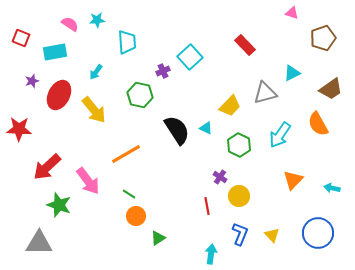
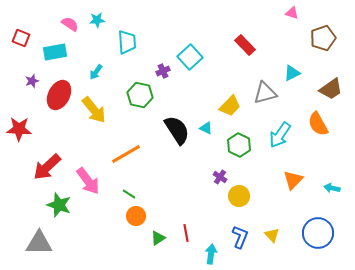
red line at (207, 206): moved 21 px left, 27 px down
blue L-shape at (240, 234): moved 3 px down
